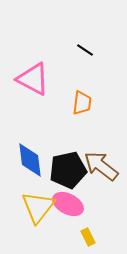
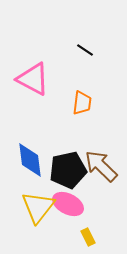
brown arrow: rotated 6 degrees clockwise
